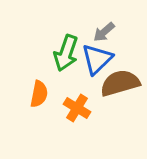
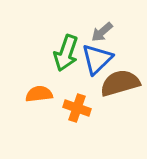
gray arrow: moved 2 px left
orange semicircle: rotated 108 degrees counterclockwise
orange cross: rotated 12 degrees counterclockwise
